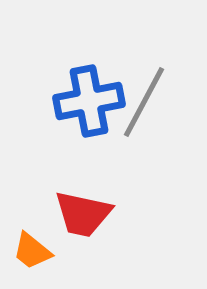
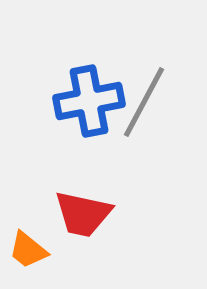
orange trapezoid: moved 4 px left, 1 px up
